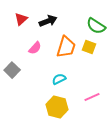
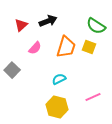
red triangle: moved 6 px down
pink line: moved 1 px right
